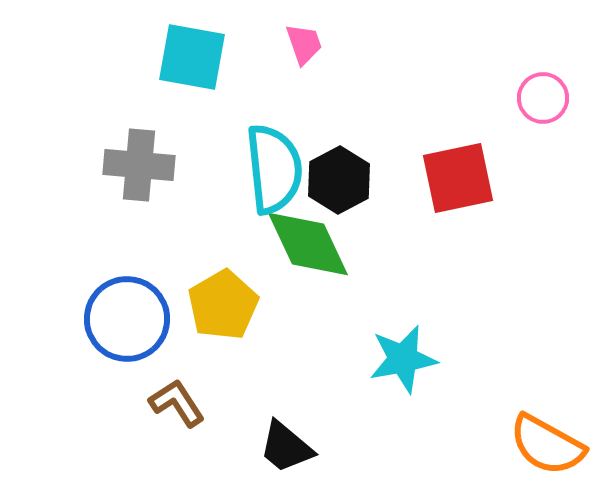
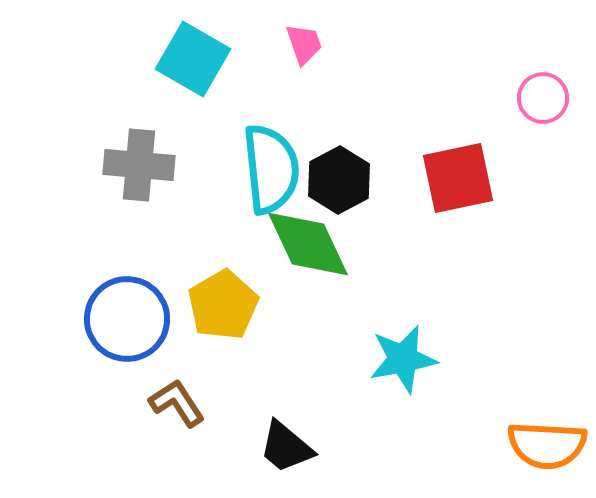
cyan square: moved 1 px right, 2 px down; rotated 20 degrees clockwise
cyan semicircle: moved 3 px left
orange semicircle: rotated 26 degrees counterclockwise
